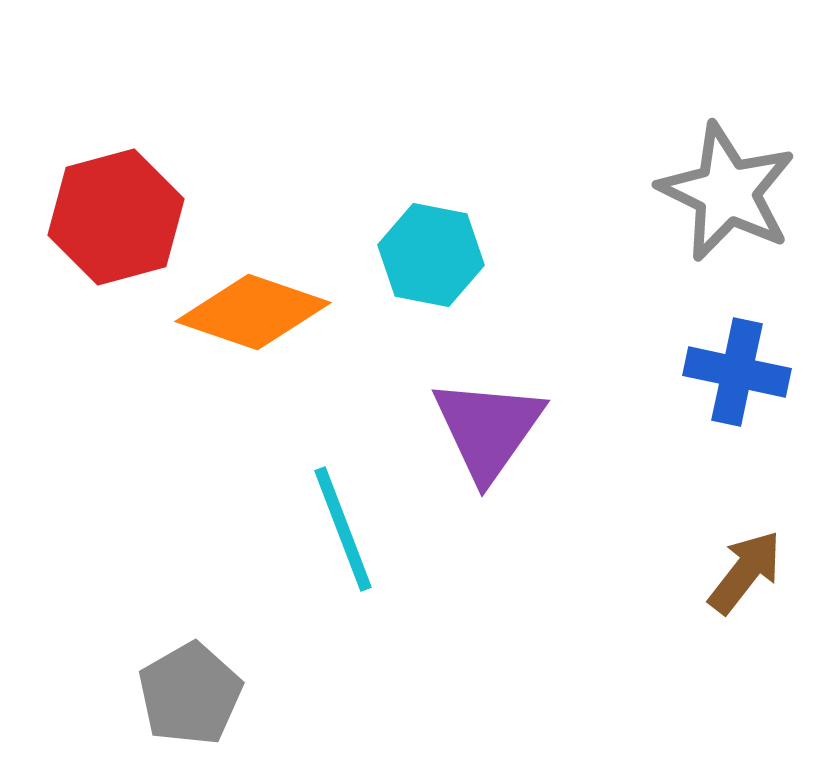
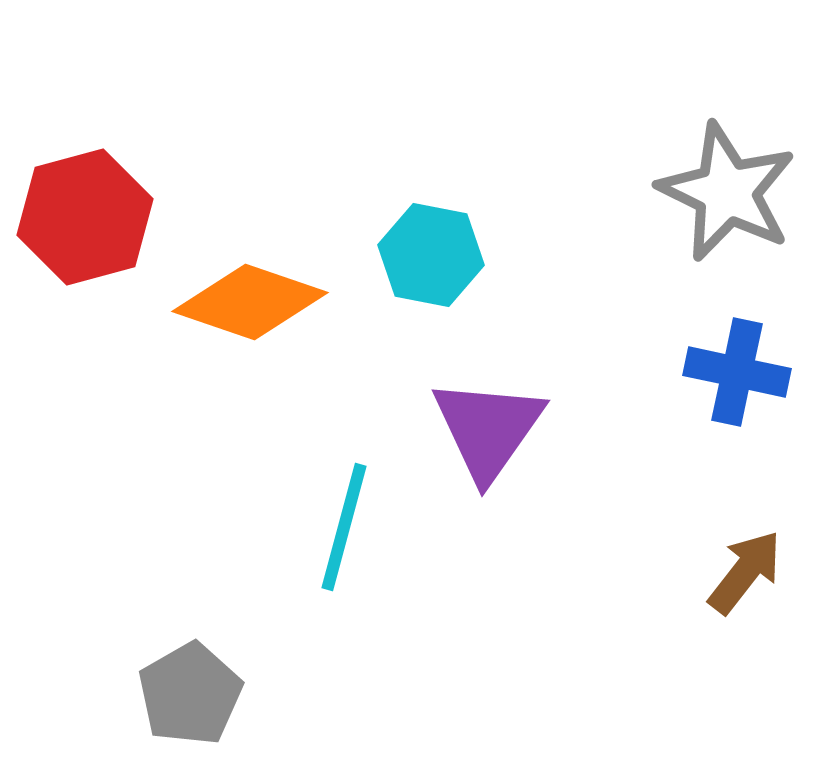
red hexagon: moved 31 px left
orange diamond: moved 3 px left, 10 px up
cyan line: moved 1 px right, 2 px up; rotated 36 degrees clockwise
